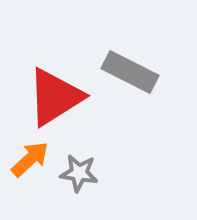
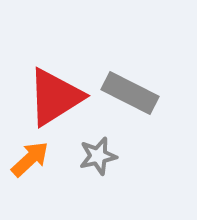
gray rectangle: moved 21 px down
gray star: moved 19 px right, 17 px up; rotated 21 degrees counterclockwise
